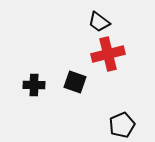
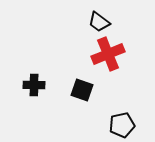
red cross: rotated 8 degrees counterclockwise
black square: moved 7 px right, 8 px down
black pentagon: rotated 10 degrees clockwise
